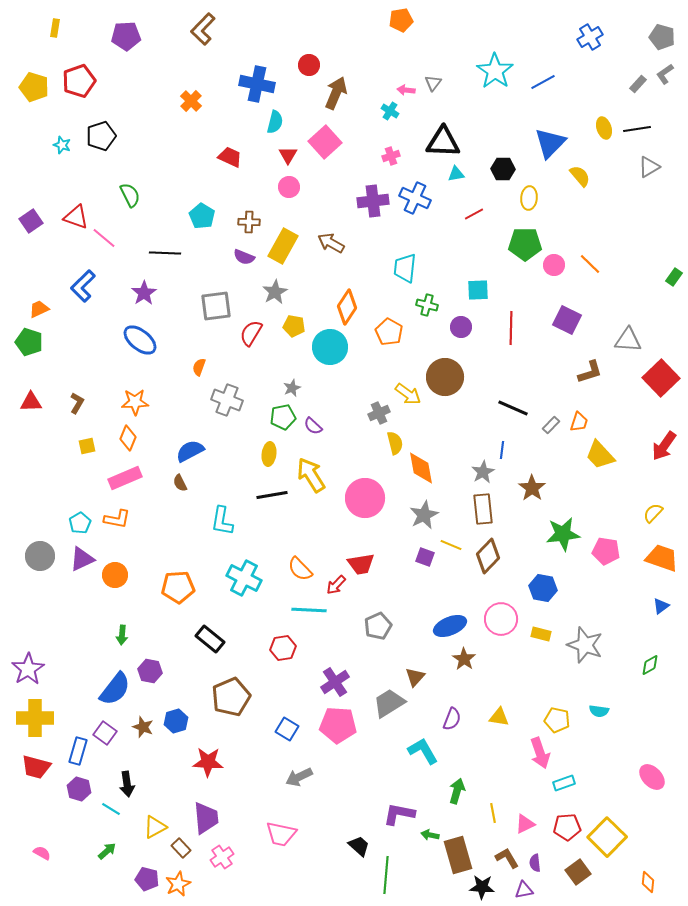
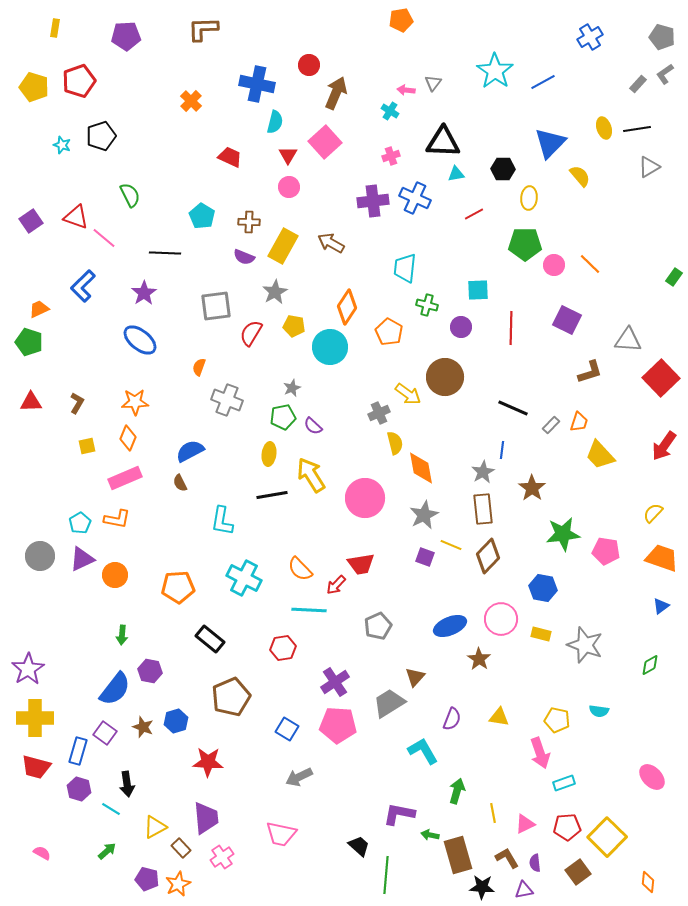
brown L-shape at (203, 29): rotated 44 degrees clockwise
brown star at (464, 659): moved 15 px right
